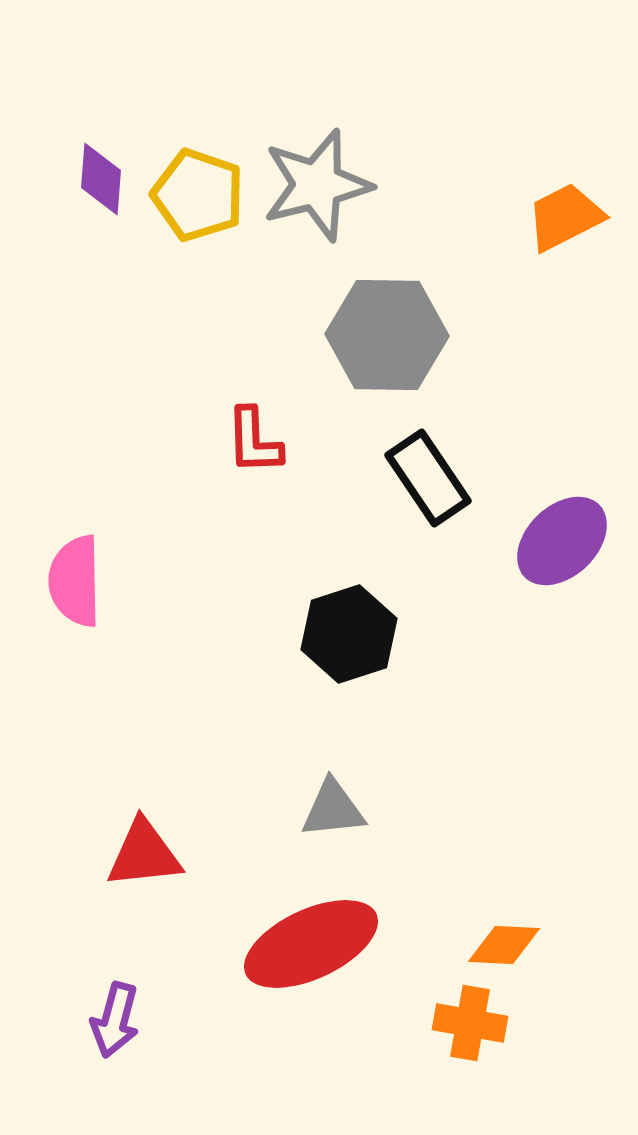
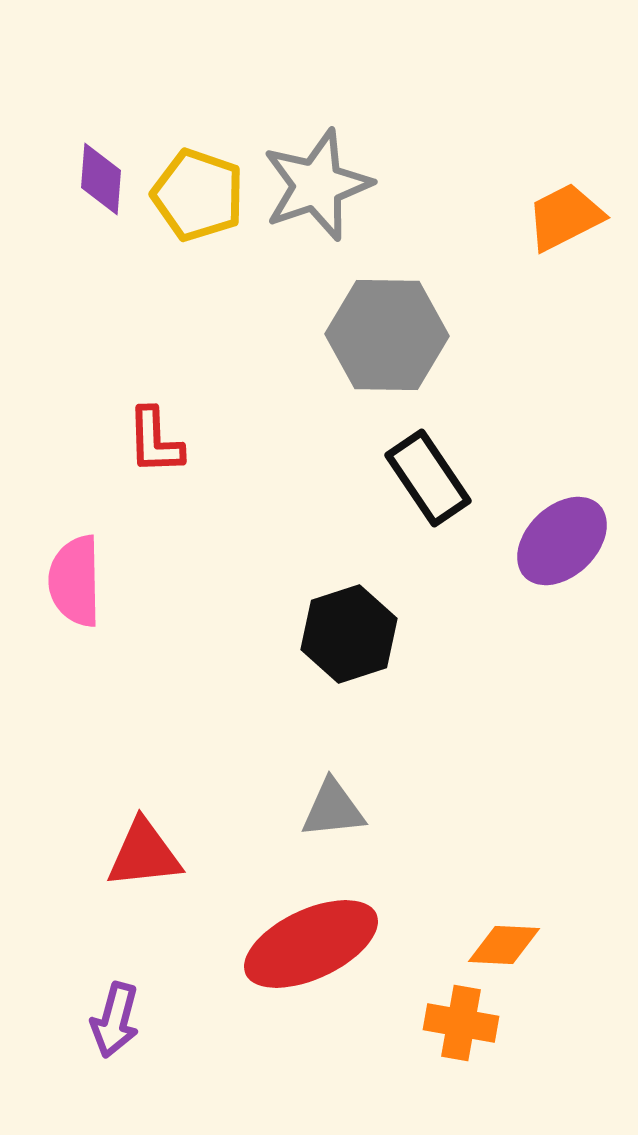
gray star: rotated 5 degrees counterclockwise
red L-shape: moved 99 px left
orange cross: moved 9 px left
